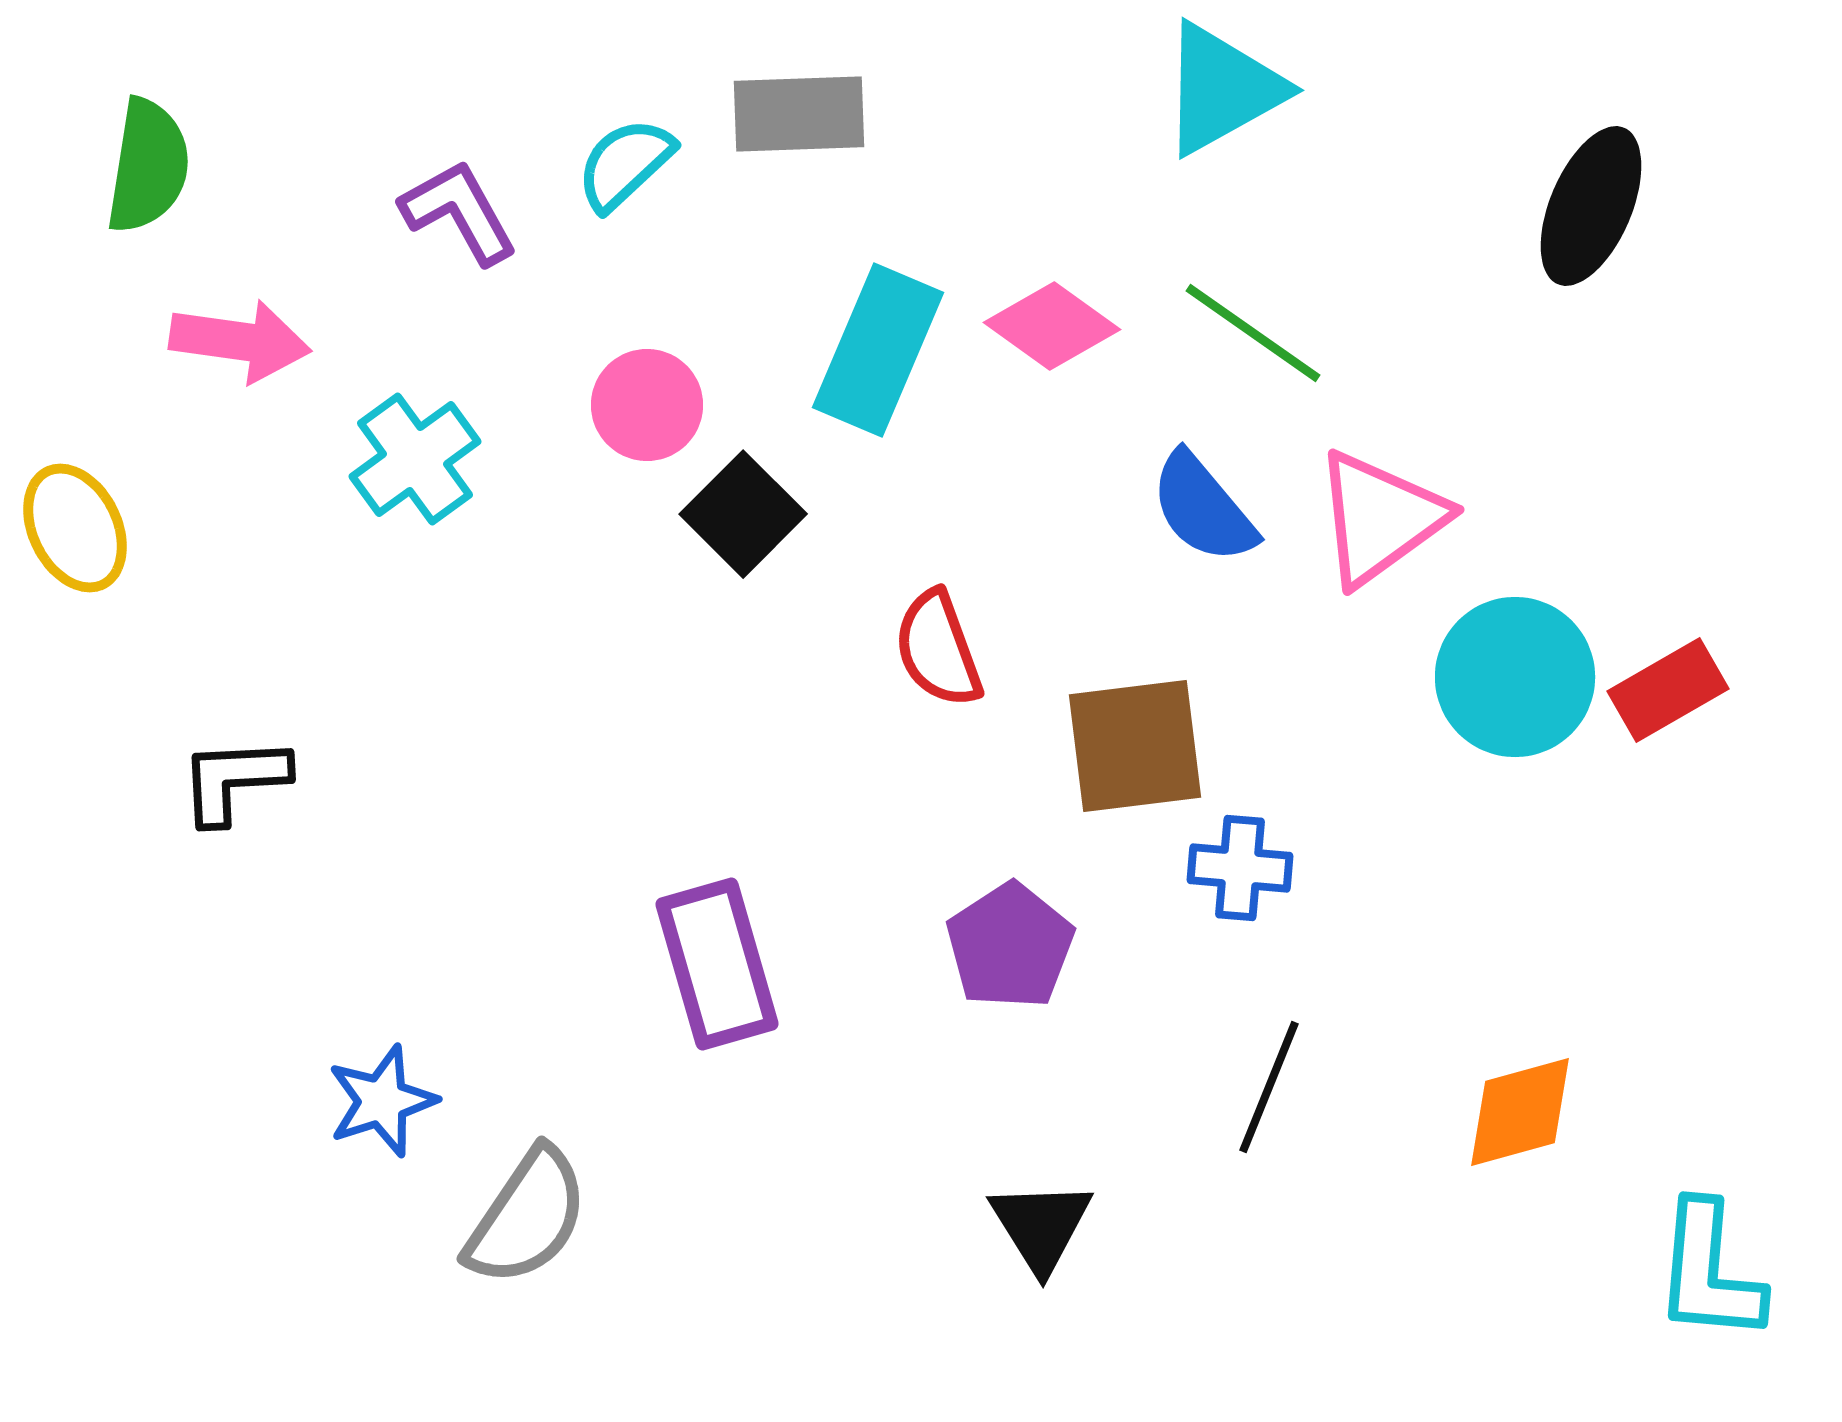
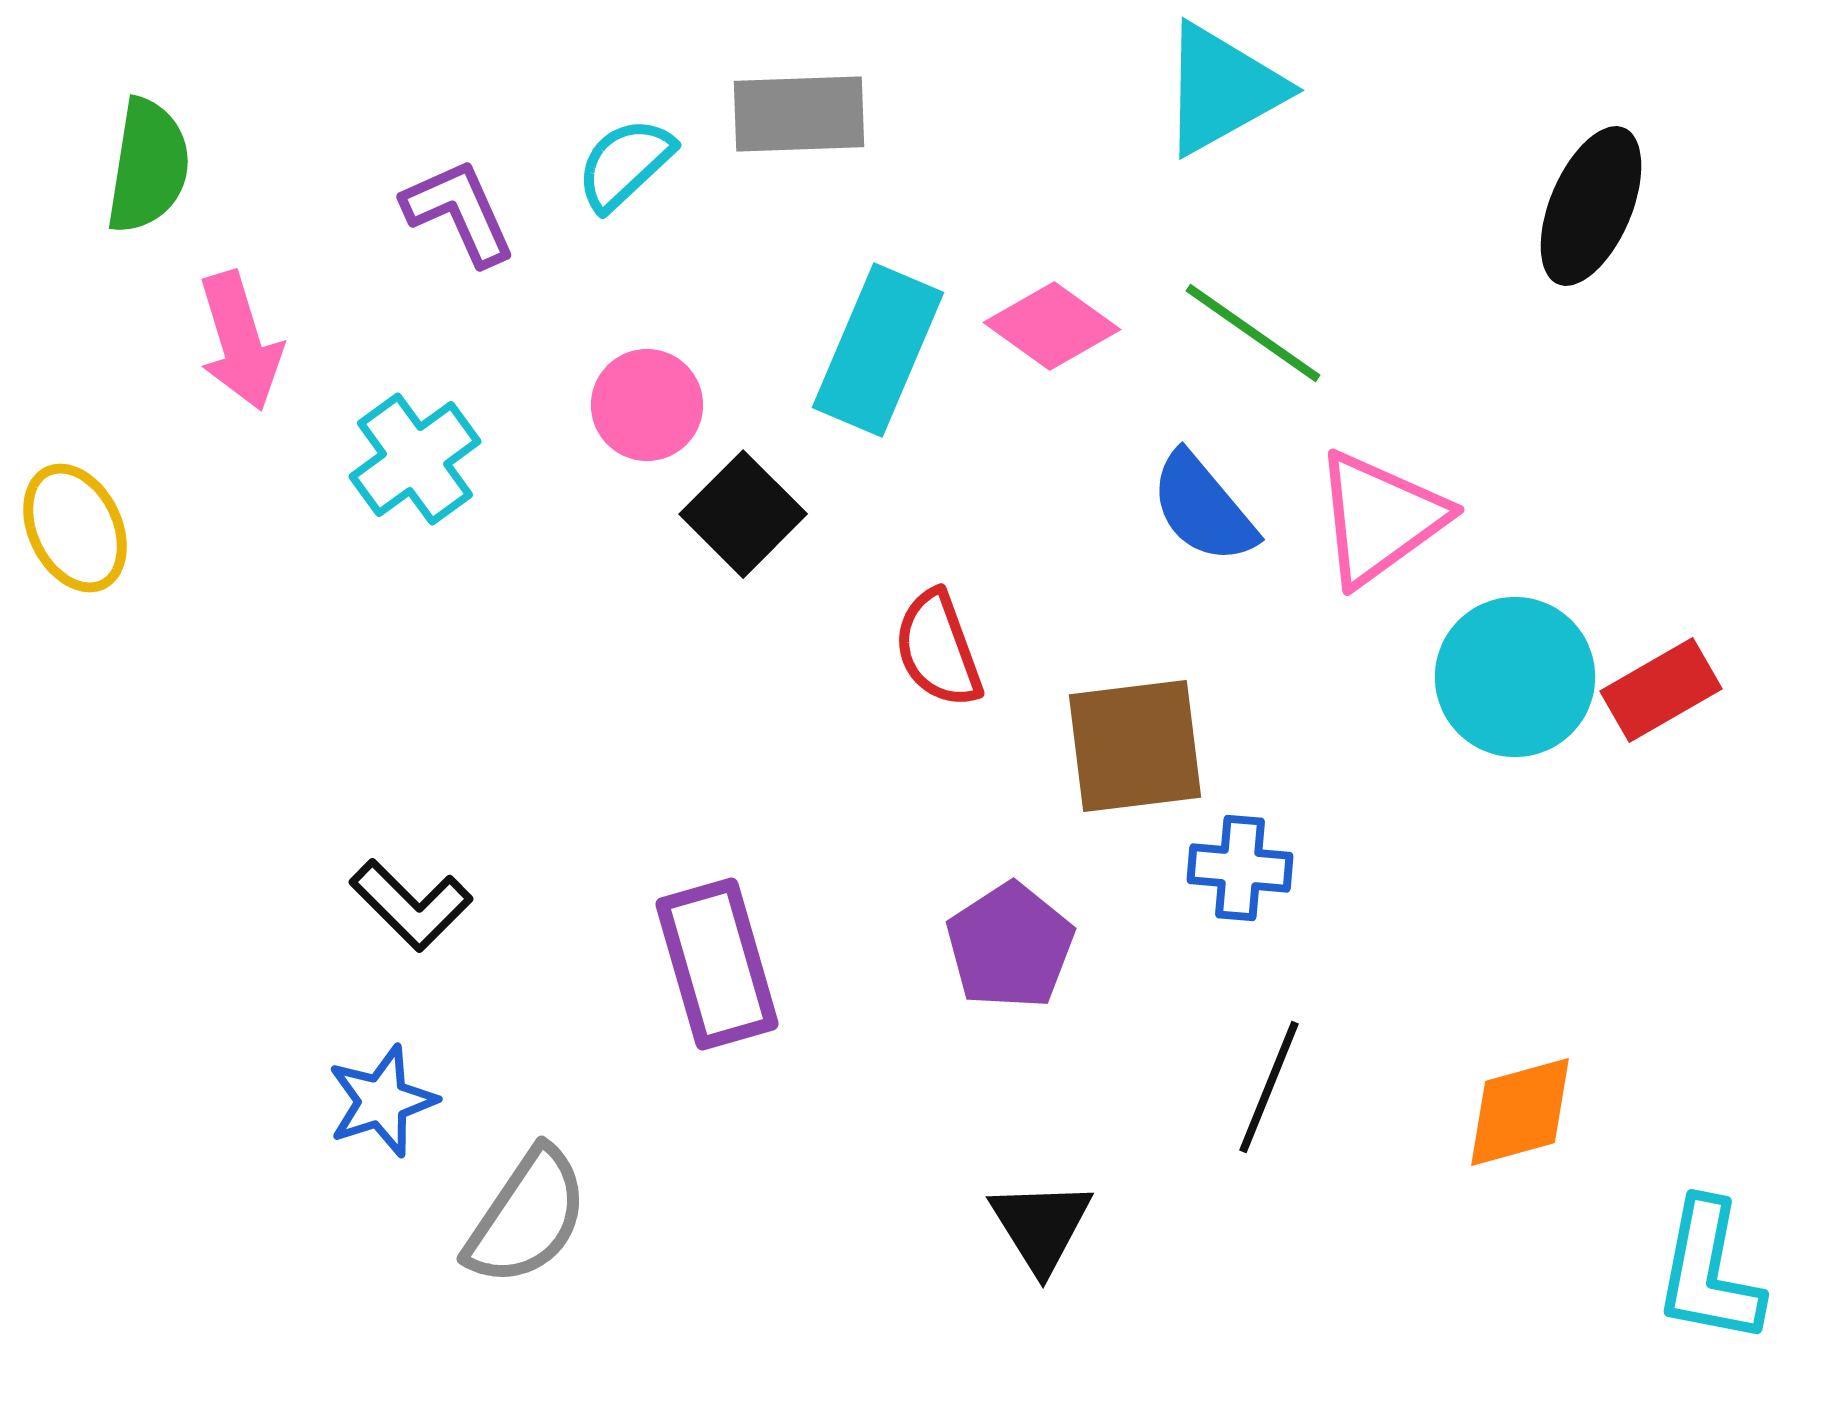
purple L-shape: rotated 5 degrees clockwise
pink arrow: rotated 65 degrees clockwise
red rectangle: moved 7 px left
black L-shape: moved 177 px right, 125 px down; rotated 132 degrees counterclockwise
cyan L-shape: rotated 6 degrees clockwise
